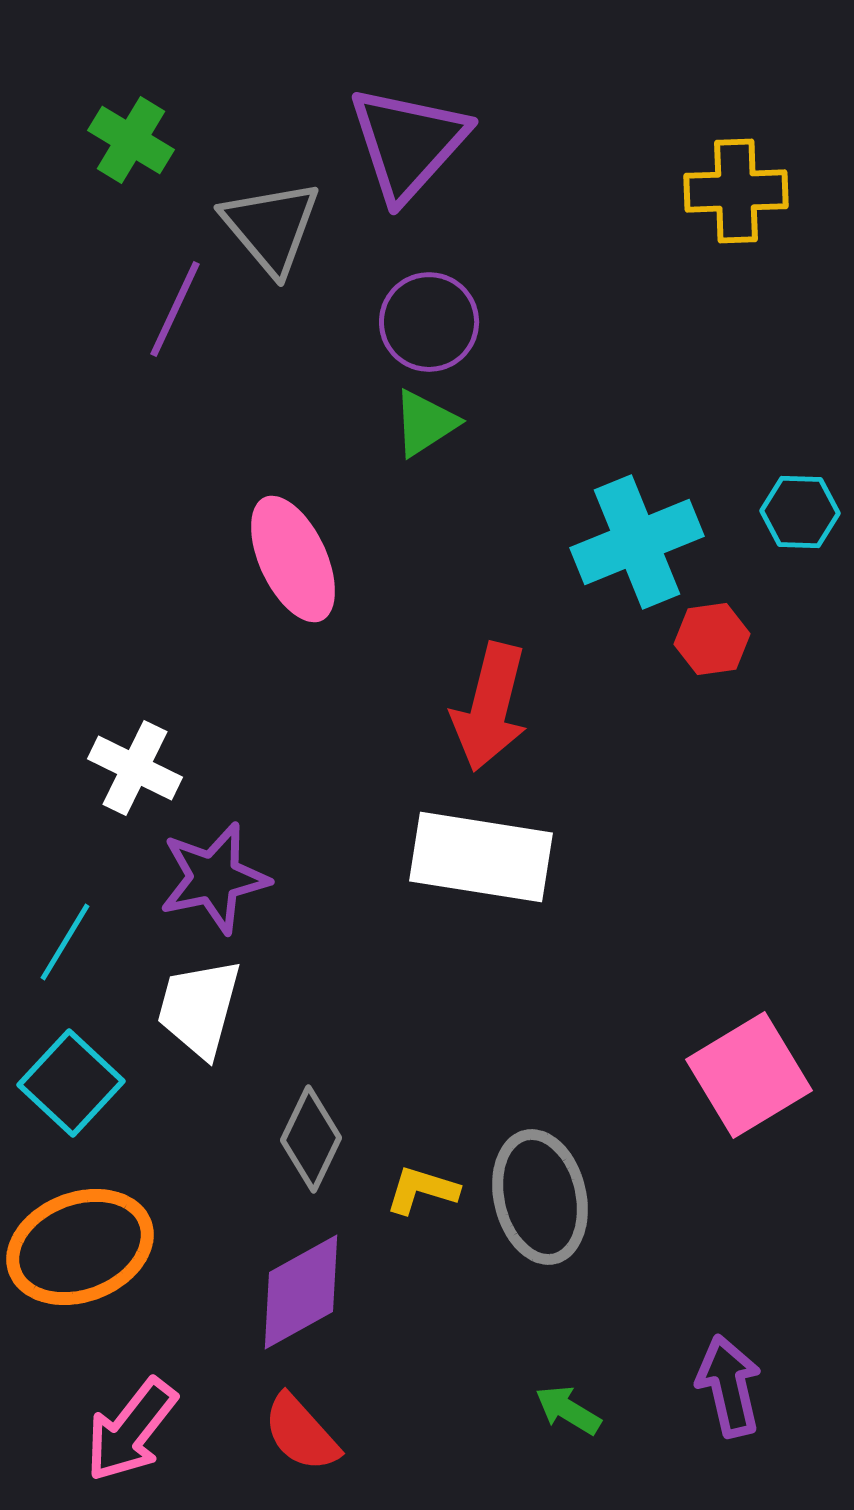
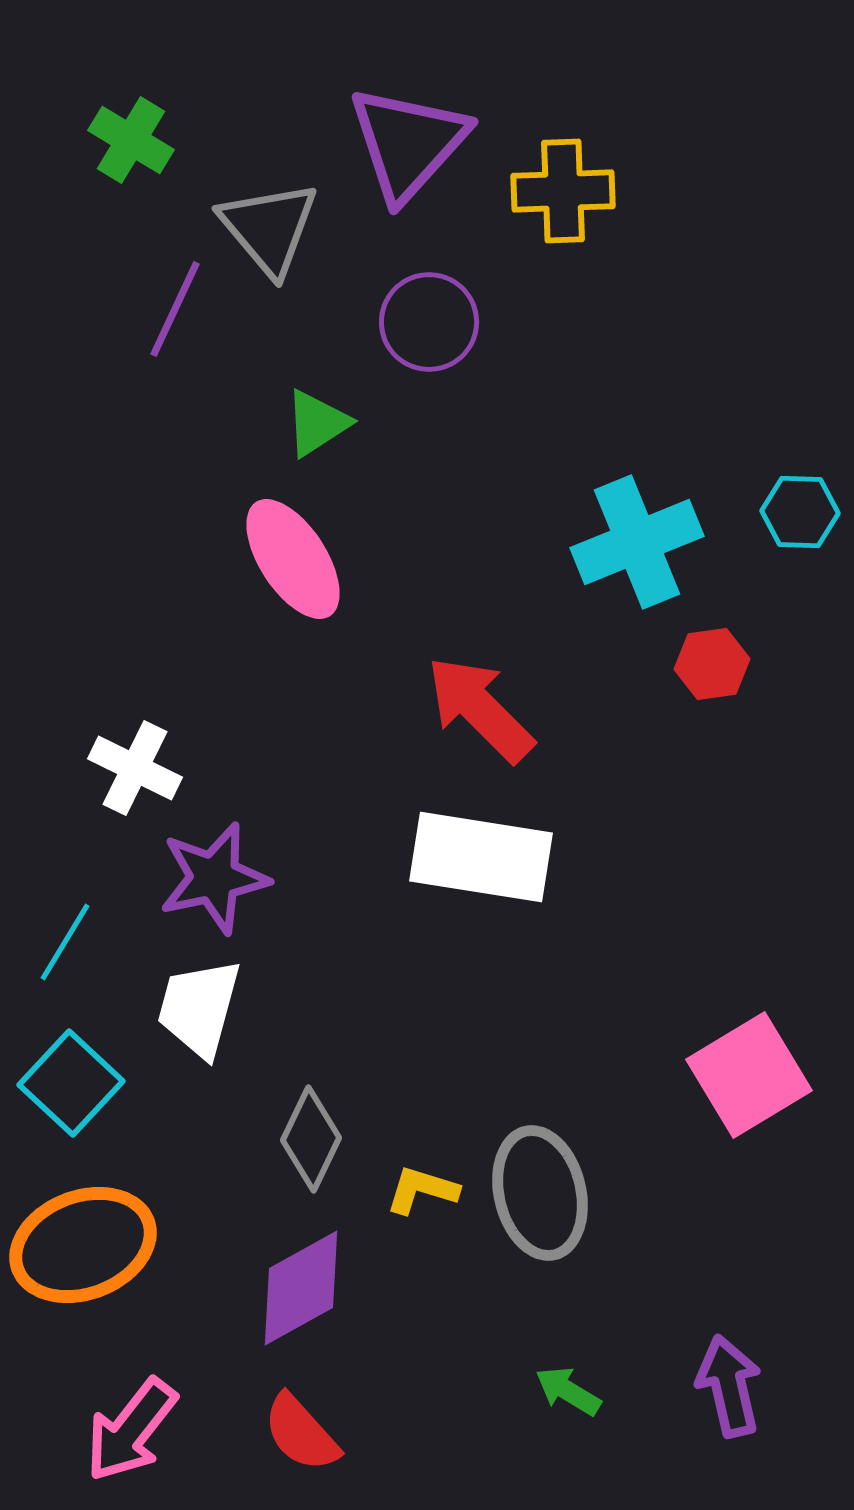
yellow cross: moved 173 px left
gray triangle: moved 2 px left, 1 px down
green triangle: moved 108 px left
pink ellipse: rotated 8 degrees counterclockwise
red hexagon: moved 25 px down
red arrow: moved 10 px left, 2 px down; rotated 121 degrees clockwise
gray ellipse: moved 4 px up
orange ellipse: moved 3 px right, 2 px up
purple diamond: moved 4 px up
green arrow: moved 19 px up
